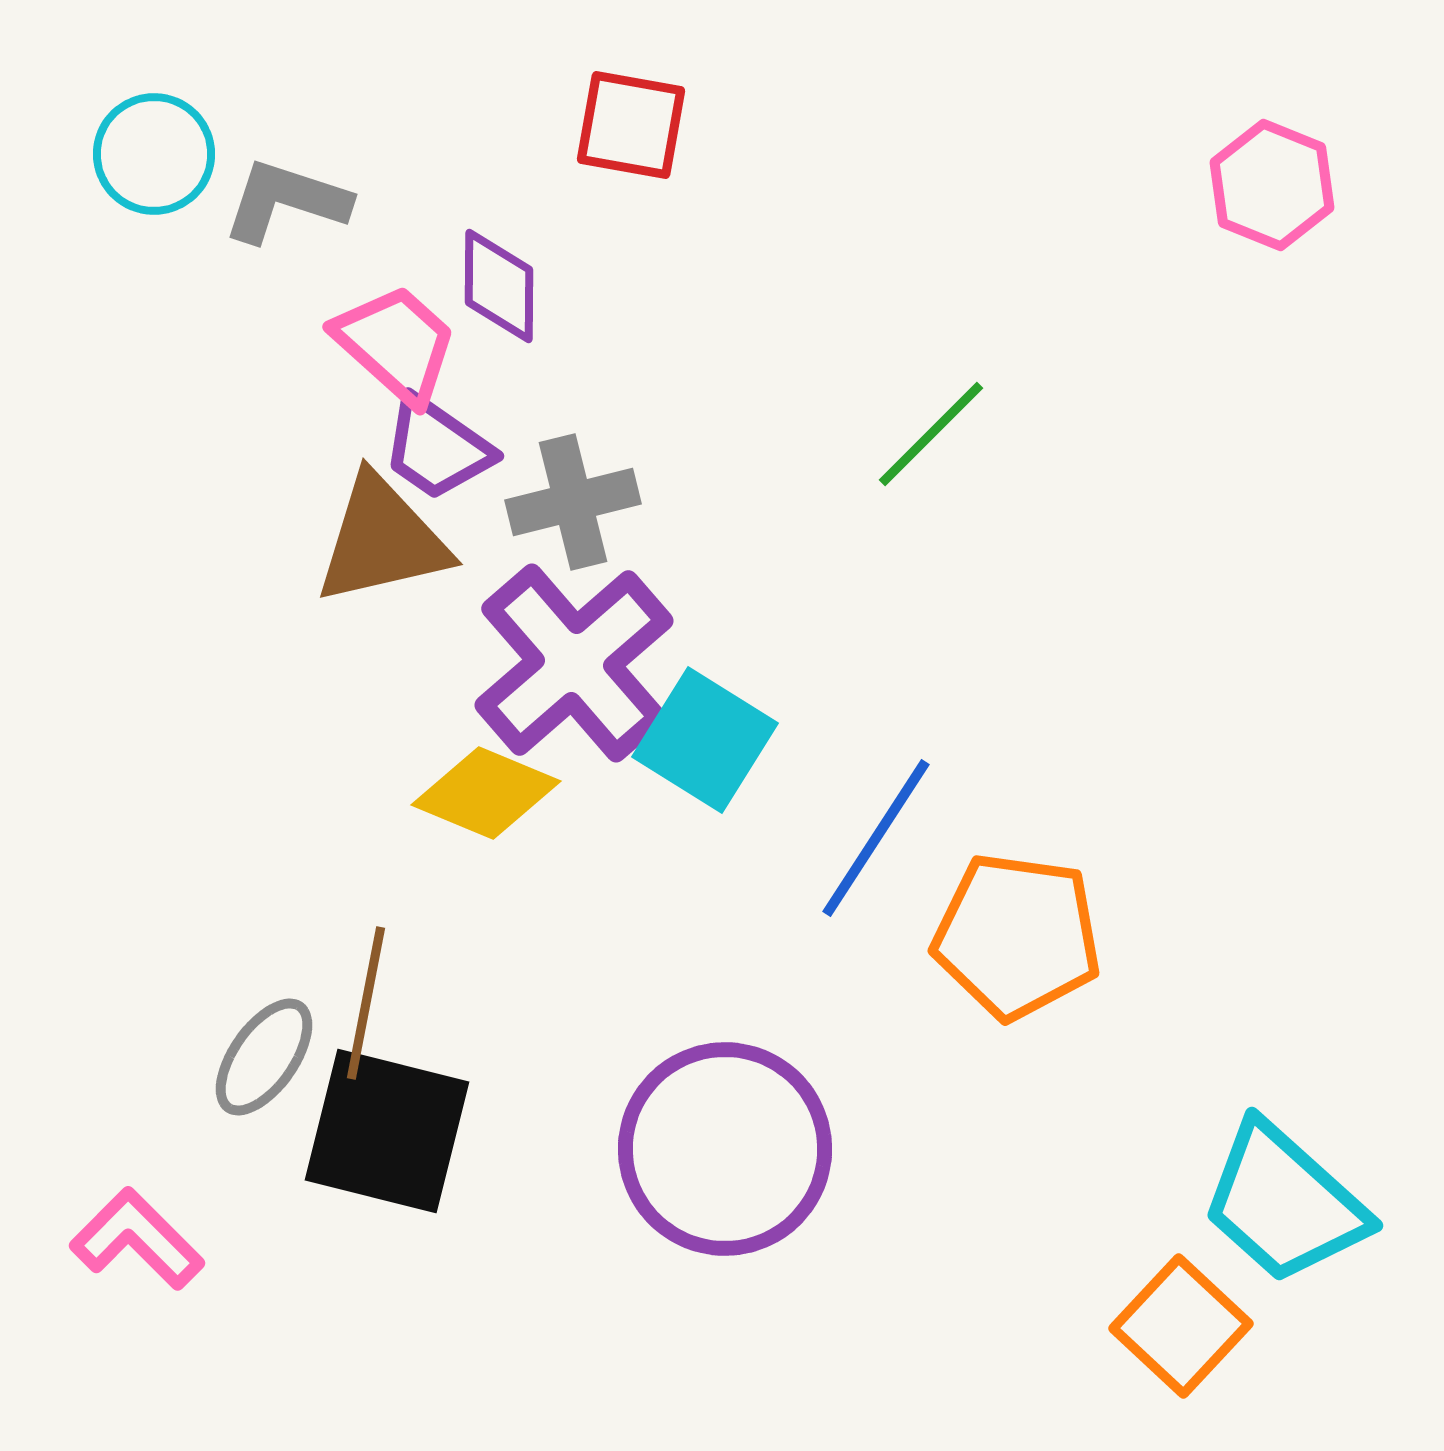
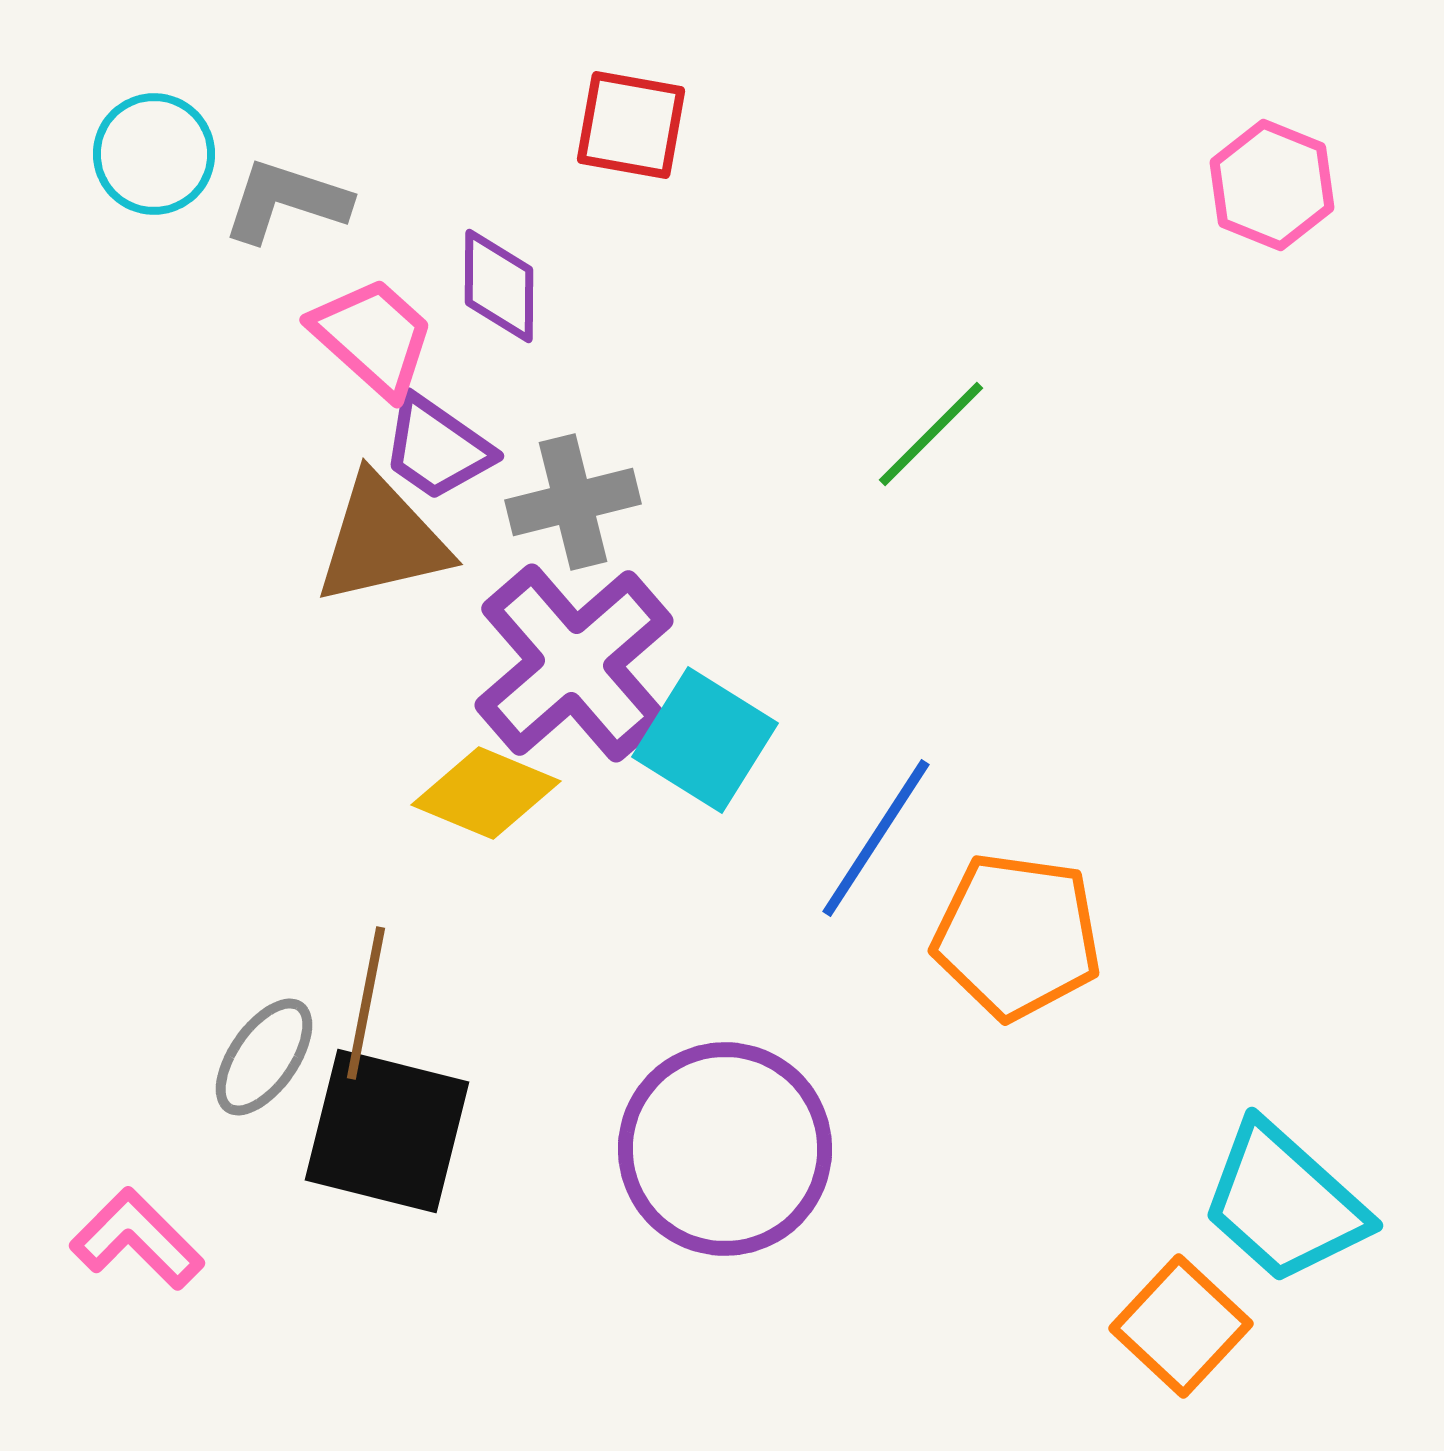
pink trapezoid: moved 23 px left, 7 px up
